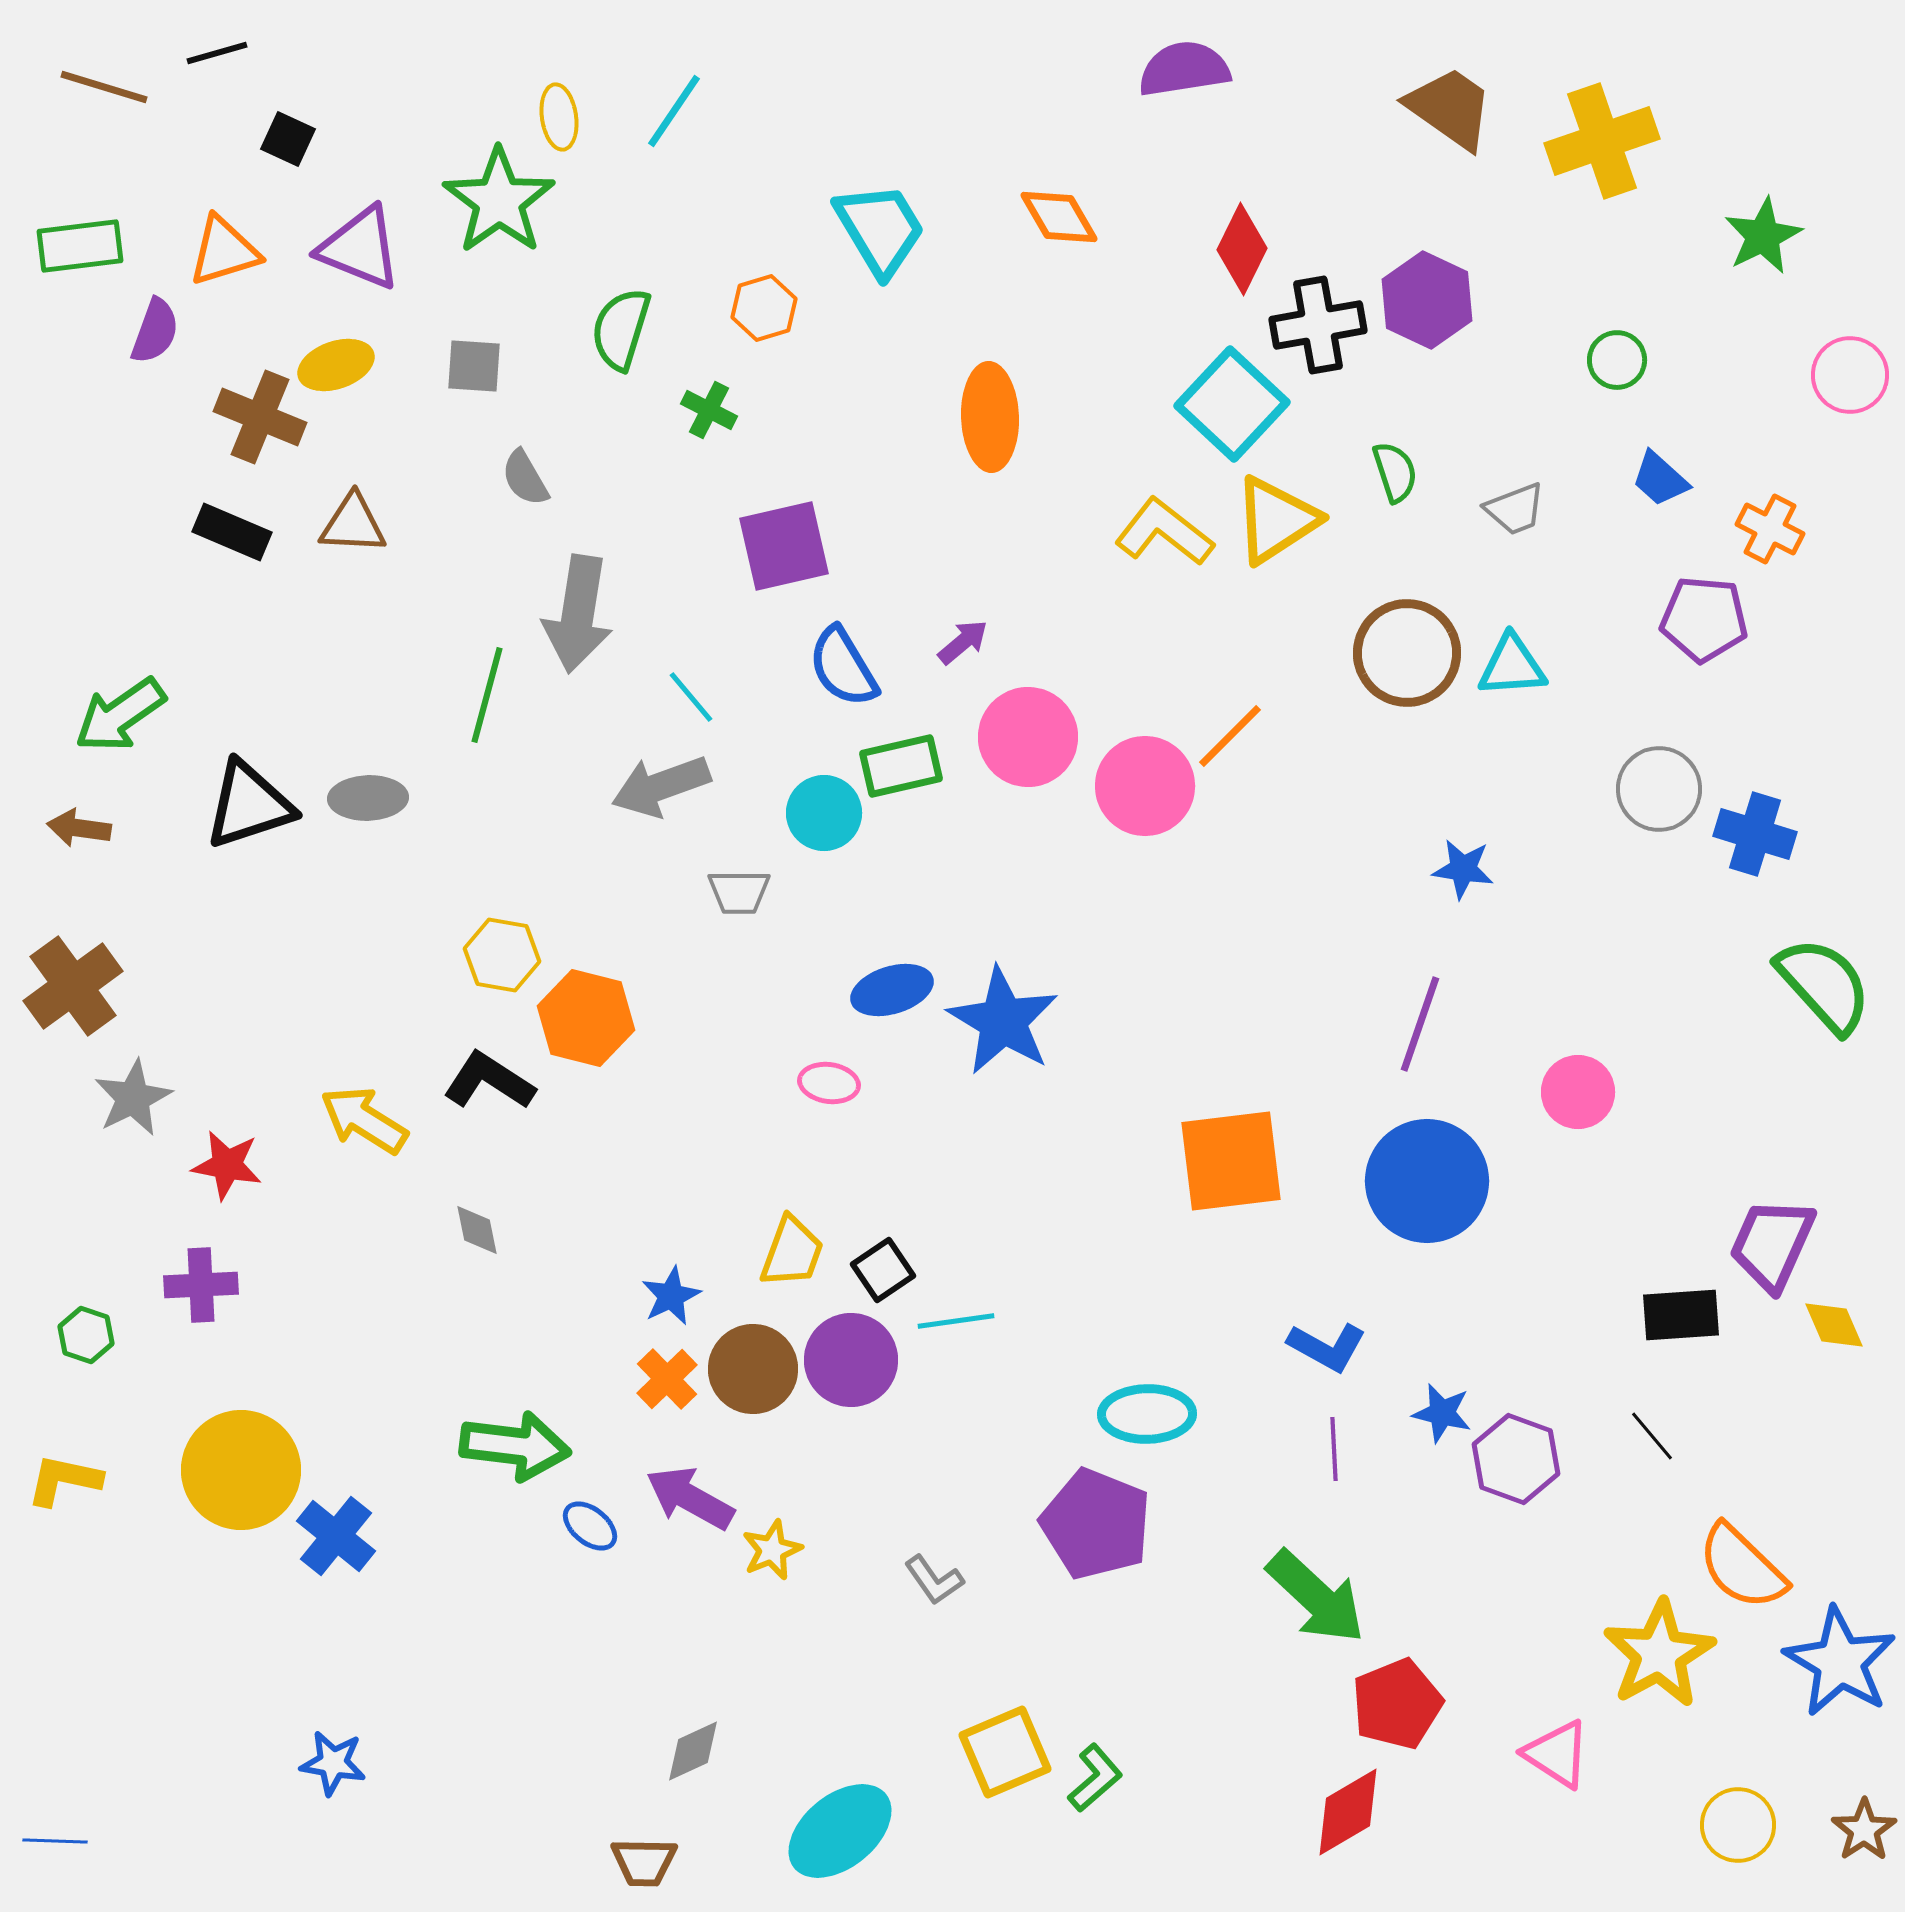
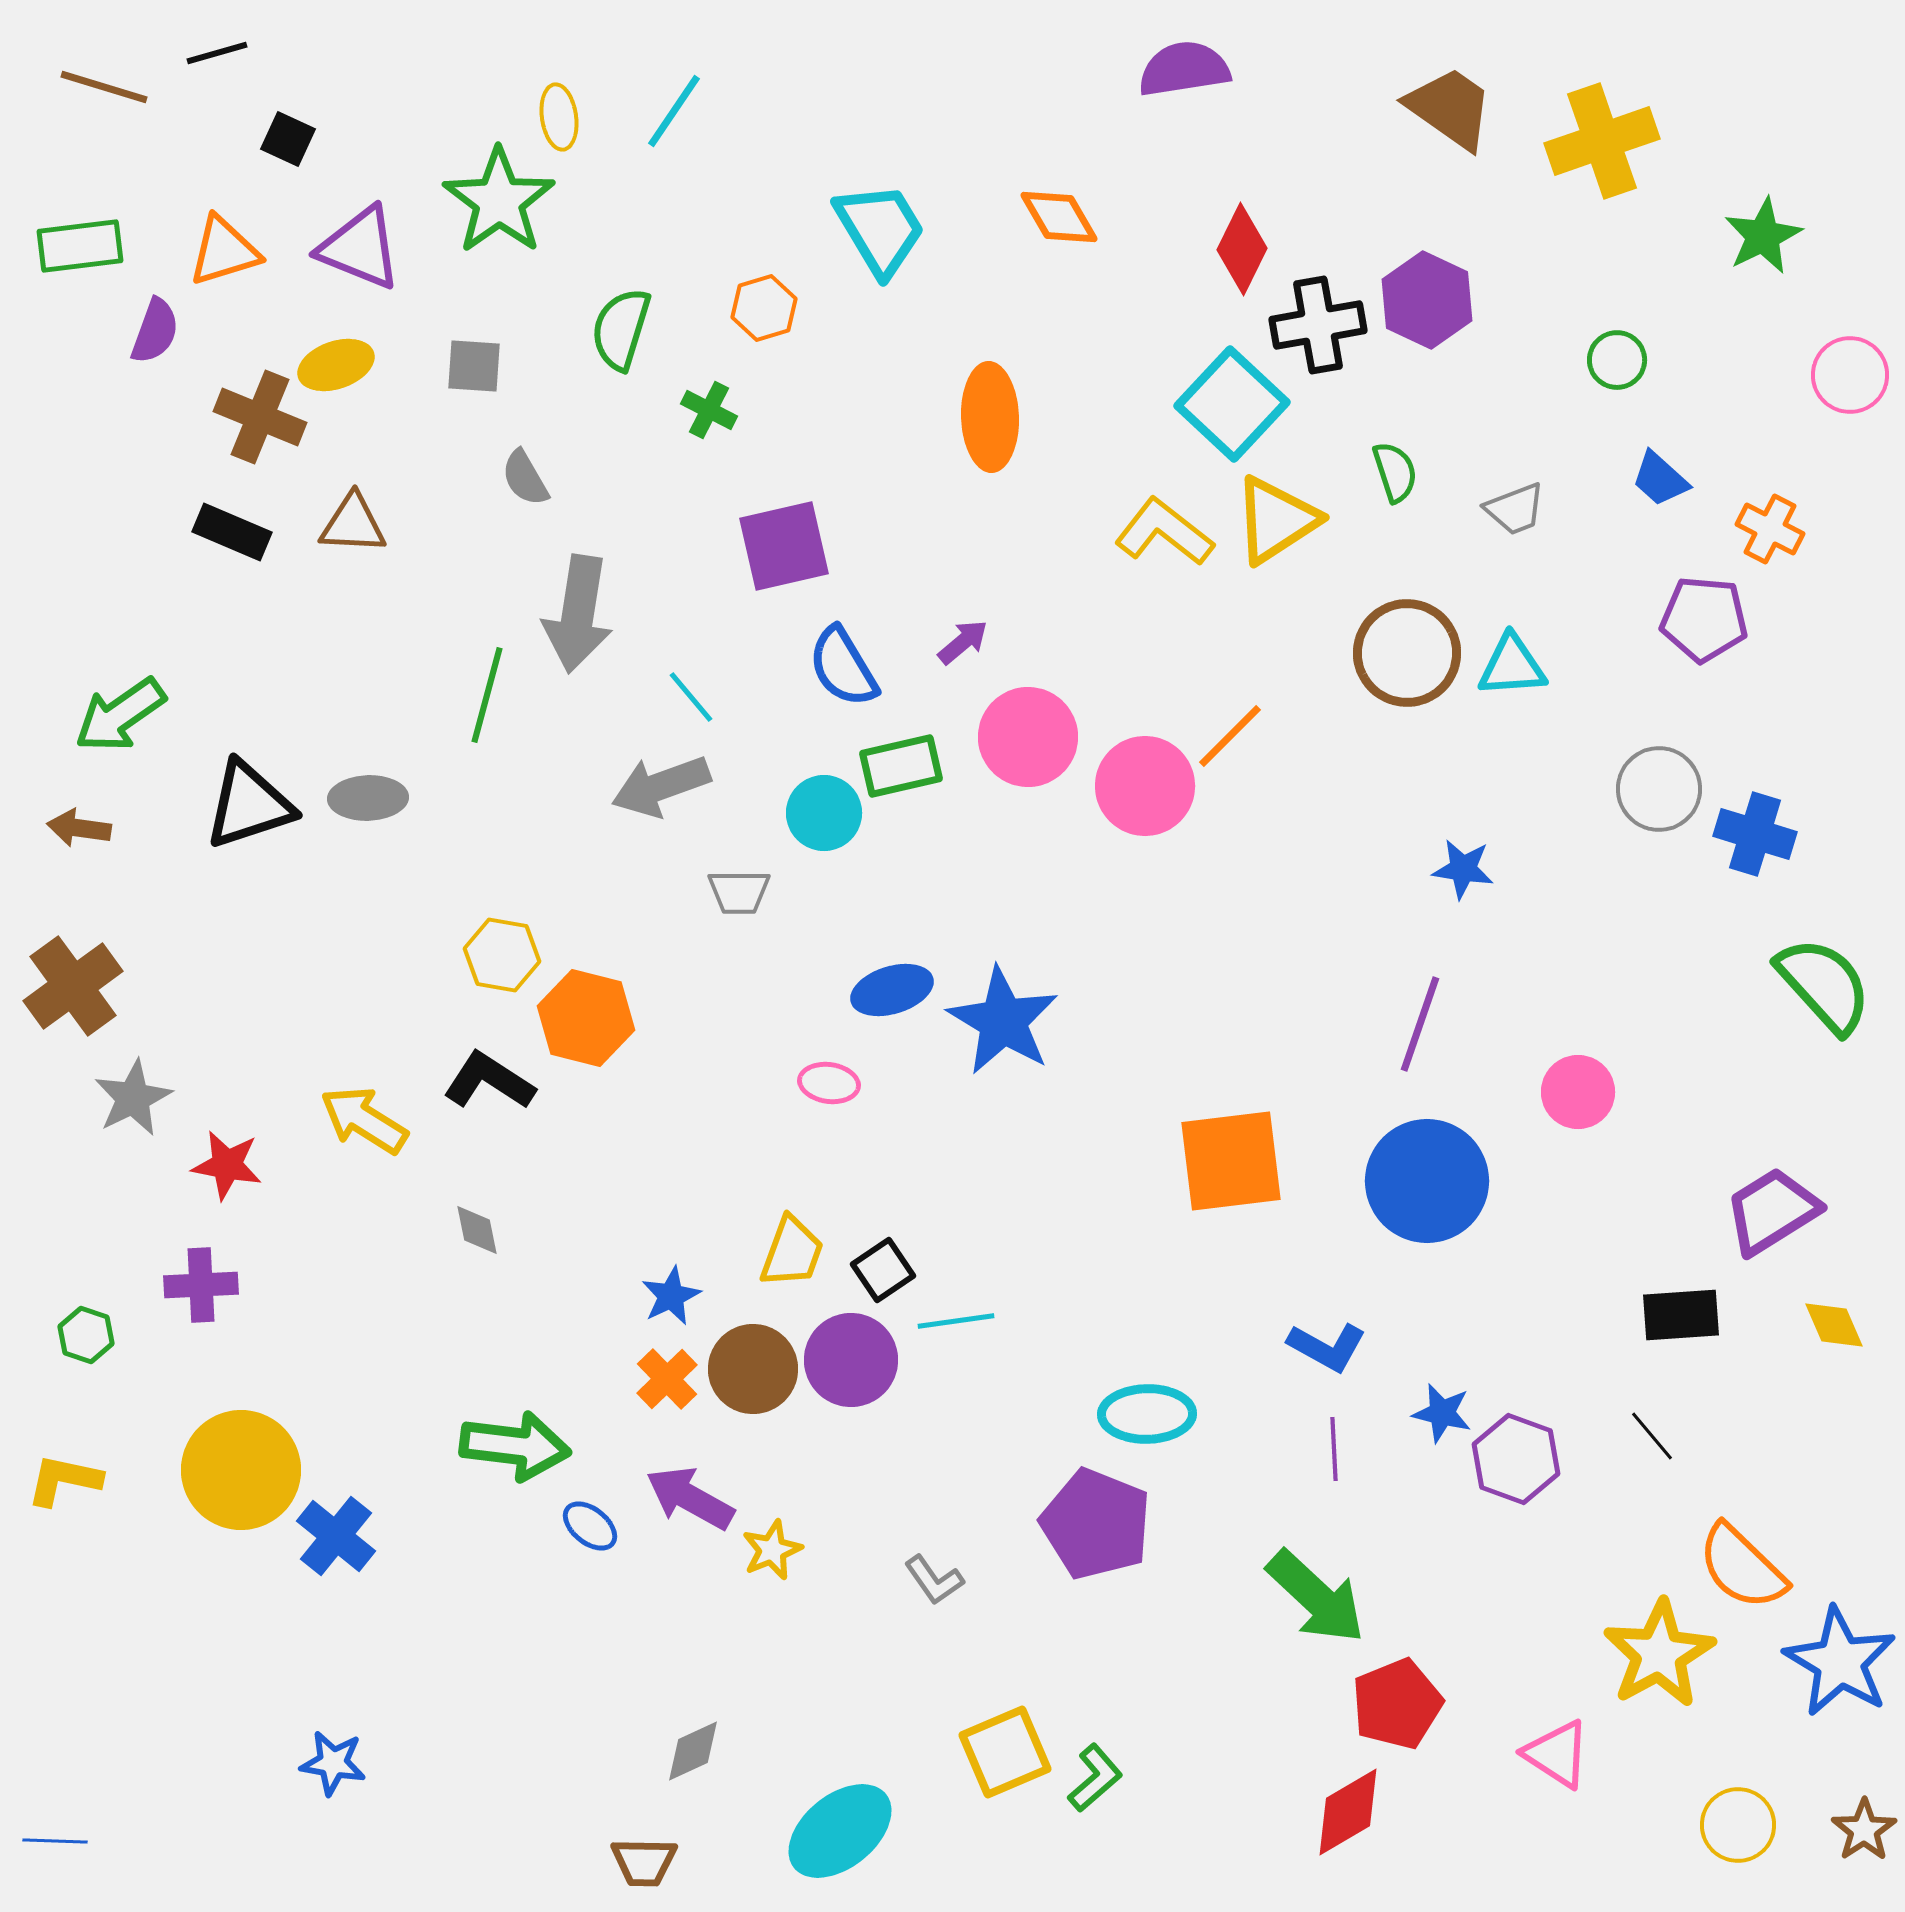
purple trapezoid at (1772, 1244): moved 33 px up; rotated 34 degrees clockwise
